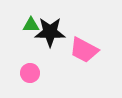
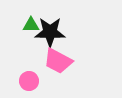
pink trapezoid: moved 26 px left, 11 px down
pink circle: moved 1 px left, 8 px down
